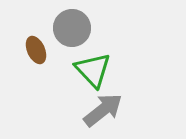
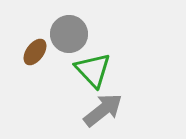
gray circle: moved 3 px left, 6 px down
brown ellipse: moved 1 px left, 2 px down; rotated 60 degrees clockwise
